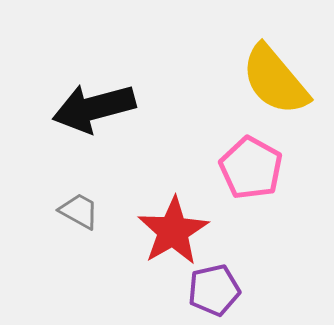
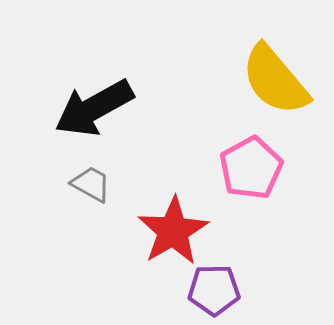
black arrow: rotated 14 degrees counterclockwise
pink pentagon: rotated 14 degrees clockwise
gray trapezoid: moved 12 px right, 27 px up
purple pentagon: rotated 12 degrees clockwise
